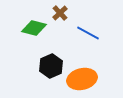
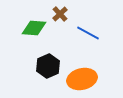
brown cross: moved 1 px down
green diamond: rotated 10 degrees counterclockwise
black hexagon: moved 3 px left
